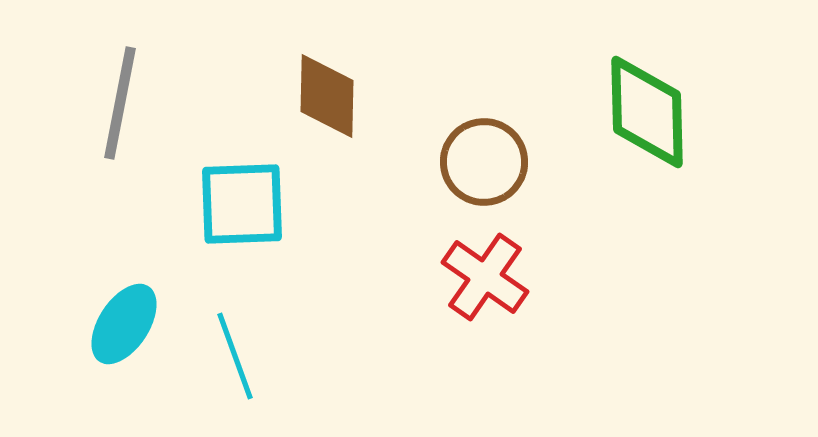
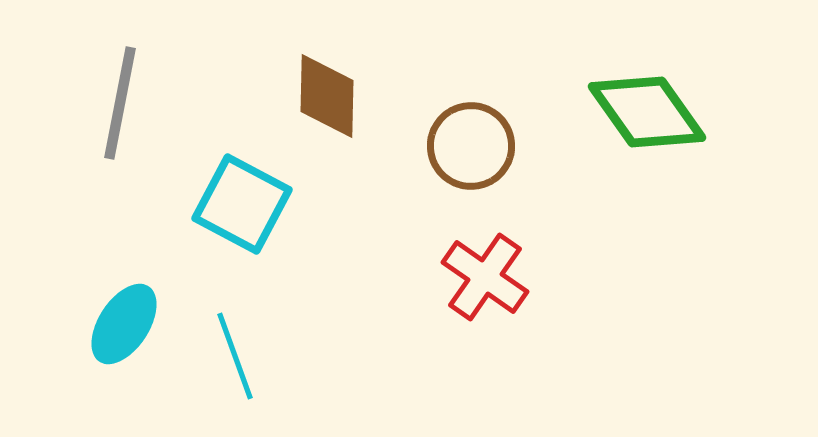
green diamond: rotated 34 degrees counterclockwise
brown circle: moved 13 px left, 16 px up
cyan square: rotated 30 degrees clockwise
